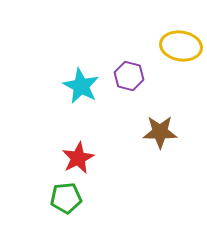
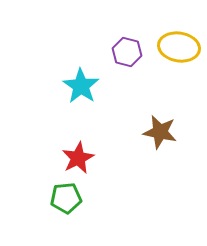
yellow ellipse: moved 2 px left, 1 px down
purple hexagon: moved 2 px left, 24 px up
cyan star: rotated 6 degrees clockwise
brown star: rotated 12 degrees clockwise
